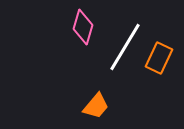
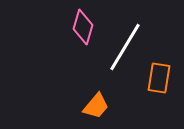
orange rectangle: moved 20 px down; rotated 16 degrees counterclockwise
